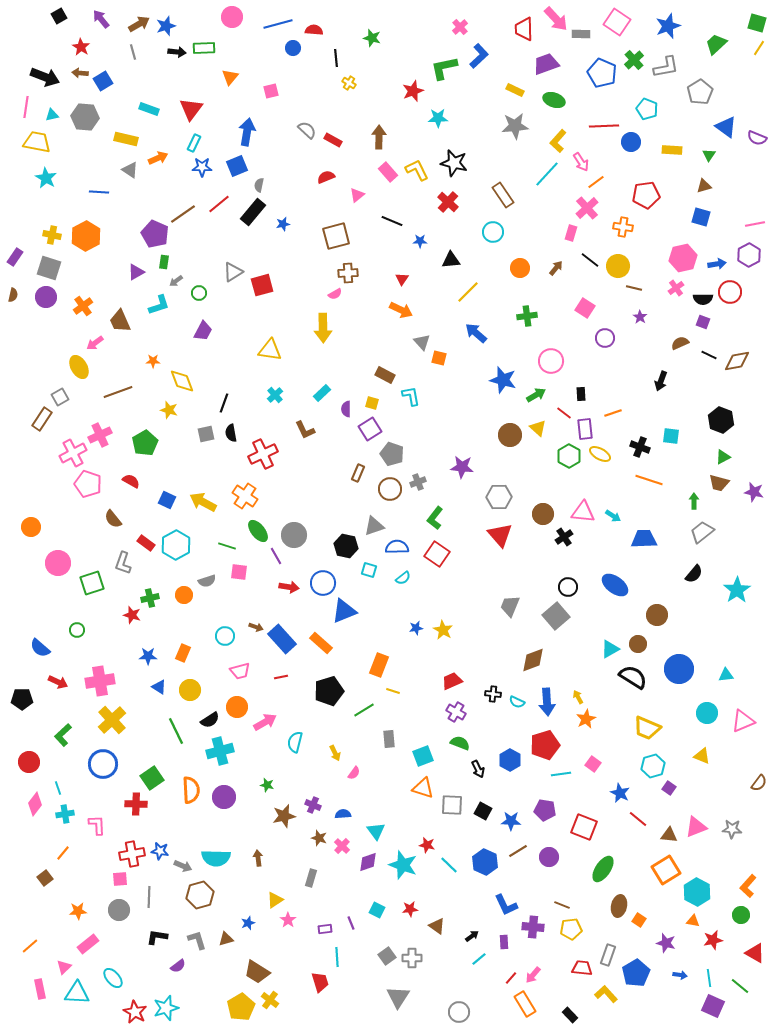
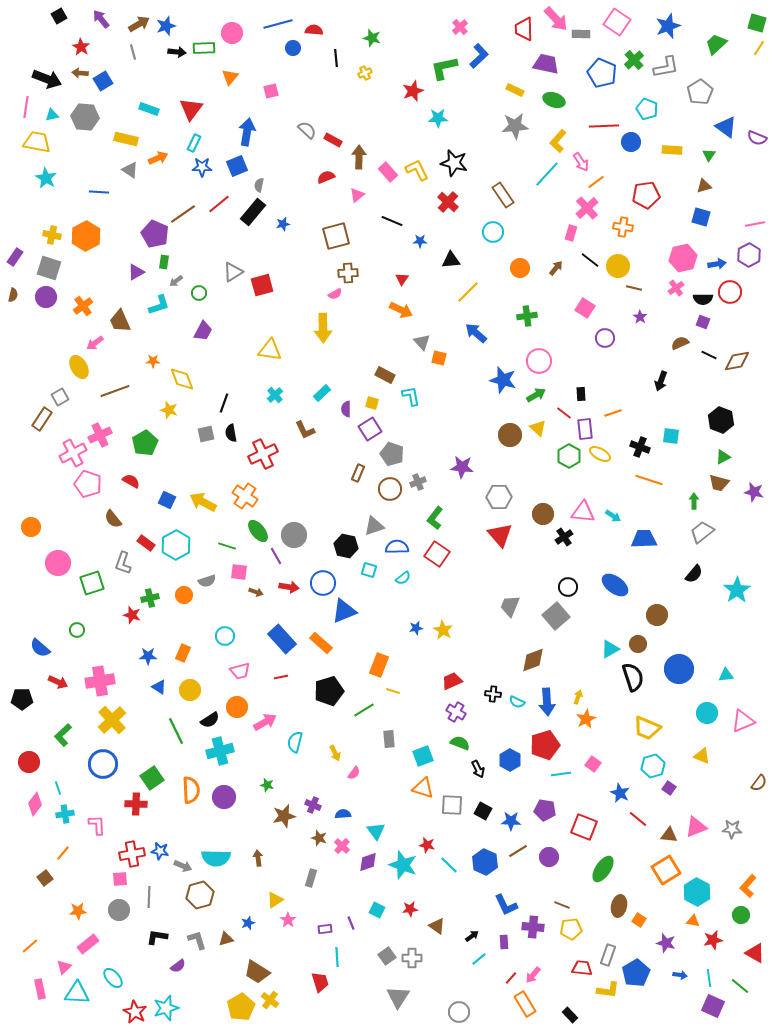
pink circle at (232, 17): moved 16 px down
purple trapezoid at (546, 64): rotated 32 degrees clockwise
black arrow at (45, 77): moved 2 px right, 2 px down
yellow cross at (349, 83): moved 16 px right, 10 px up; rotated 32 degrees clockwise
brown arrow at (379, 137): moved 20 px left, 20 px down
pink circle at (551, 361): moved 12 px left
yellow diamond at (182, 381): moved 2 px up
brown line at (118, 392): moved 3 px left, 1 px up
brown arrow at (256, 627): moved 35 px up
black semicircle at (633, 677): rotated 40 degrees clockwise
yellow arrow at (578, 697): rotated 48 degrees clockwise
yellow L-shape at (606, 994): moved 2 px right, 4 px up; rotated 140 degrees clockwise
